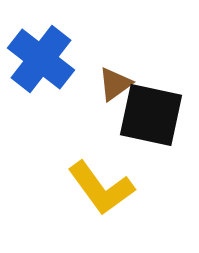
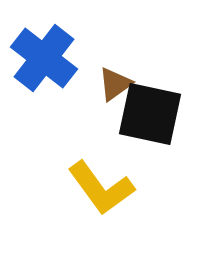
blue cross: moved 3 px right, 1 px up
black square: moved 1 px left, 1 px up
